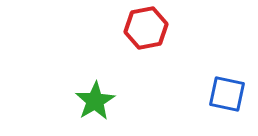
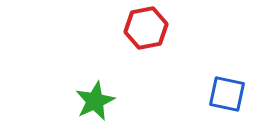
green star: rotated 6 degrees clockwise
